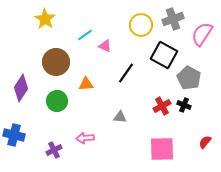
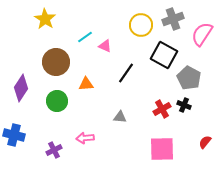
cyan line: moved 2 px down
red cross: moved 3 px down
